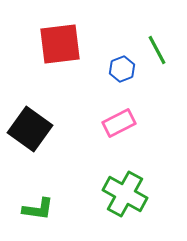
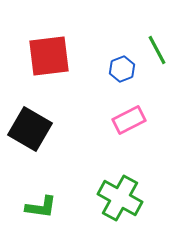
red square: moved 11 px left, 12 px down
pink rectangle: moved 10 px right, 3 px up
black square: rotated 6 degrees counterclockwise
green cross: moved 5 px left, 4 px down
green L-shape: moved 3 px right, 2 px up
